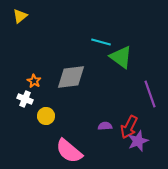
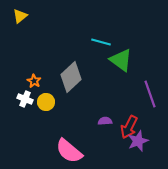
green triangle: moved 3 px down
gray diamond: rotated 36 degrees counterclockwise
yellow circle: moved 14 px up
purple semicircle: moved 5 px up
